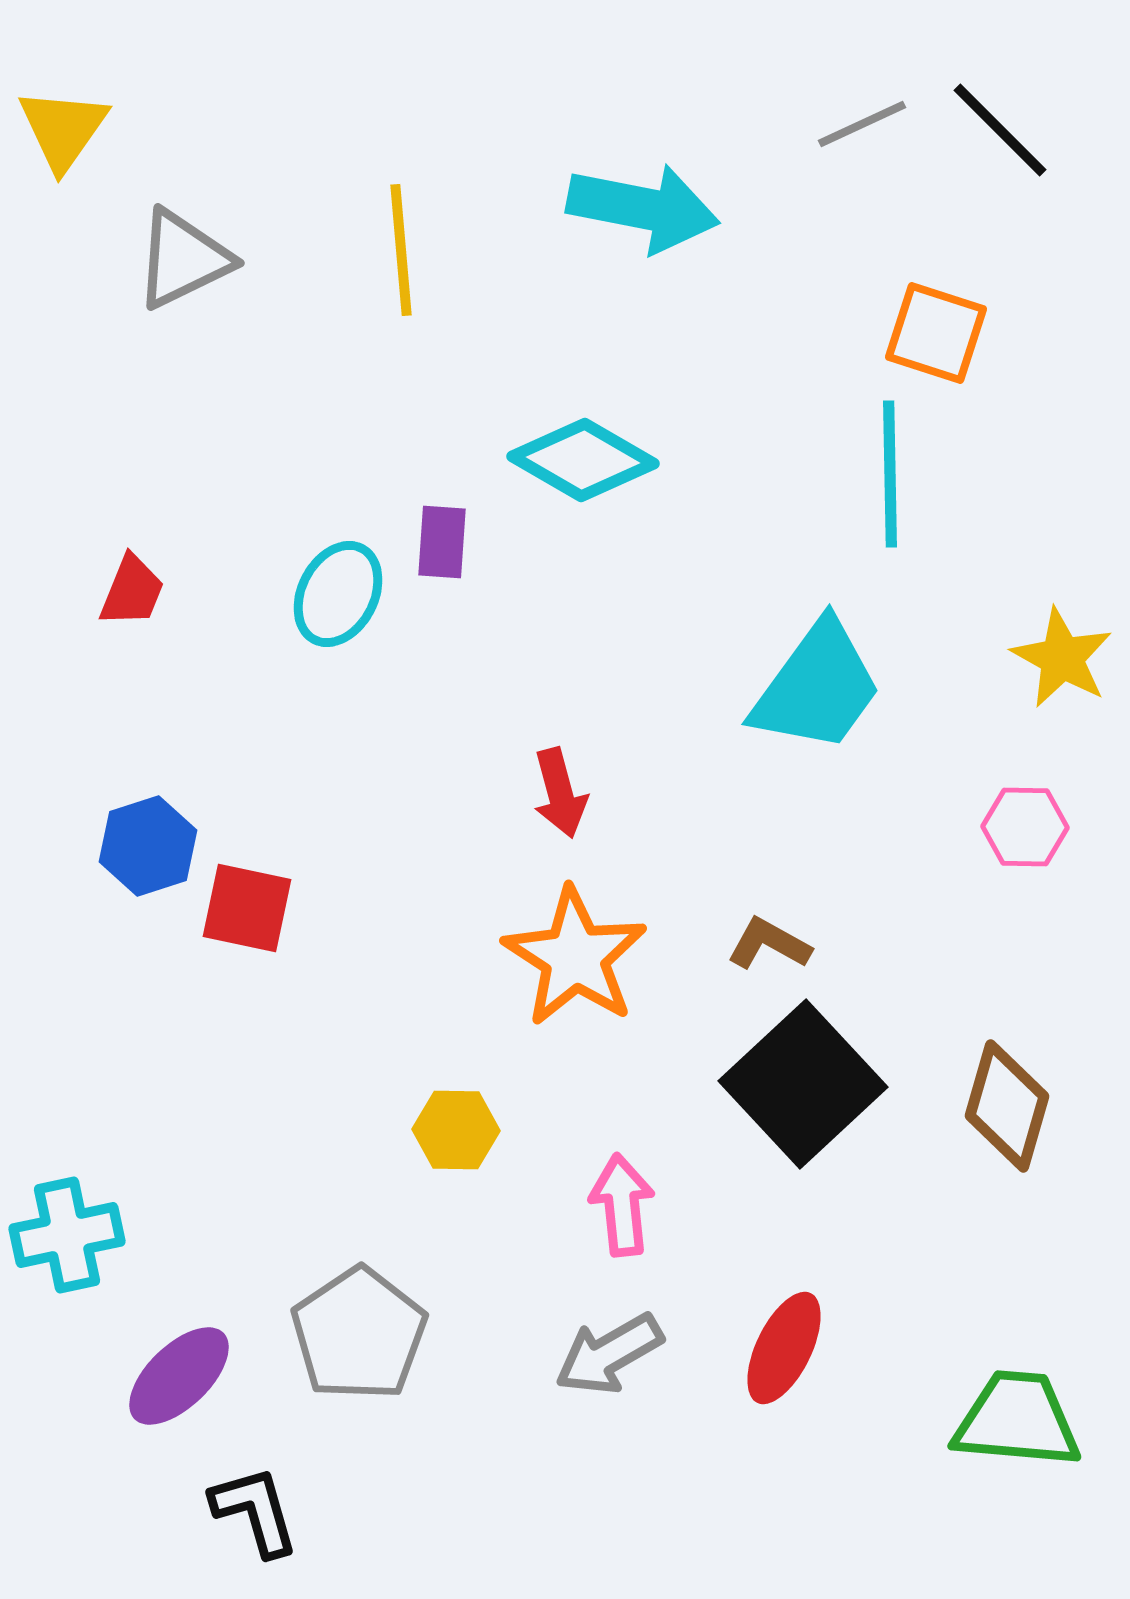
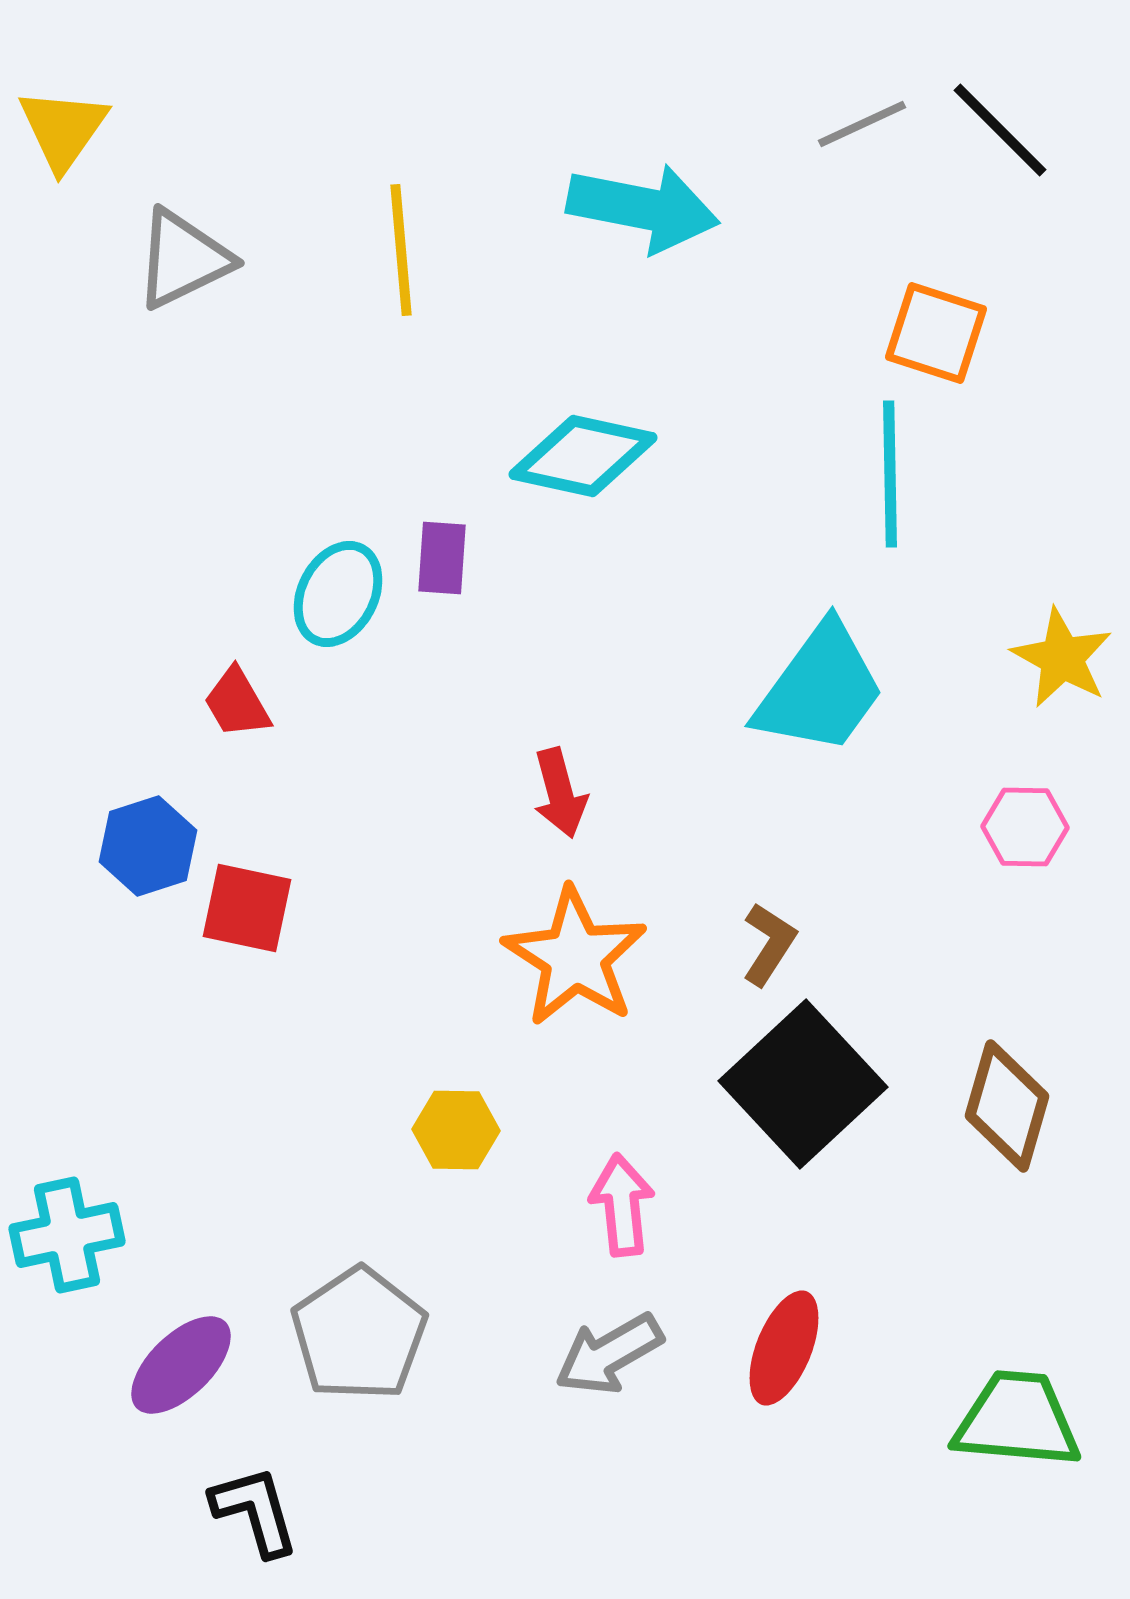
cyan diamond: moved 4 px up; rotated 18 degrees counterclockwise
purple rectangle: moved 16 px down
red trapezoid: moved 105 px right, 112 px down; rotated 128 degrees clockwise
cyan trapezoid: moved 3 px right, 2 px down
brown L-shape: rotated 94 degrees clockwise
red ellipse: rotated 4 degrees counterclockwise
purple ellipse: moved 2 px right, 11 px up
